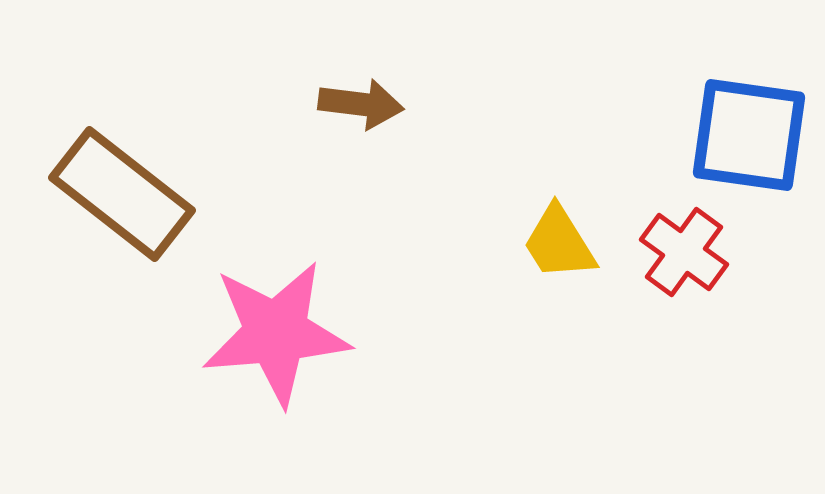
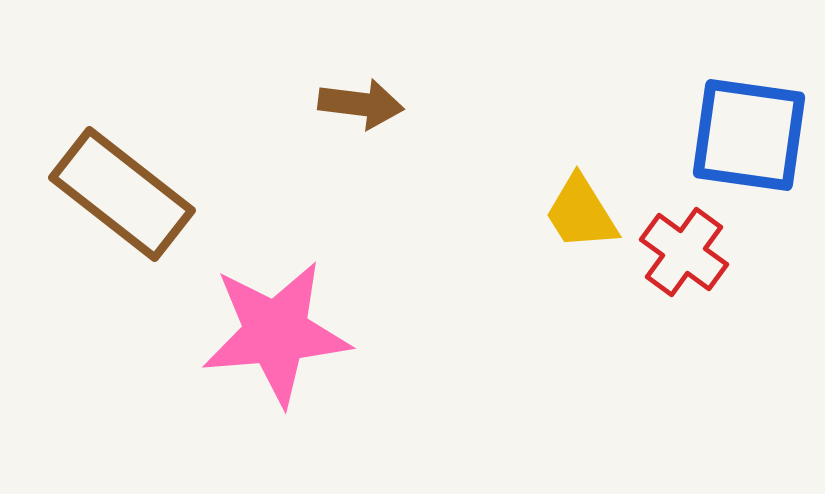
yellow trapezoid: moved 22 px right, 30 px up
